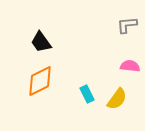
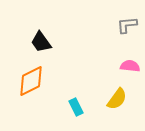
orange diamond: moved 9 px left
cyan rectangle: moved 11 px left, 13 px down
